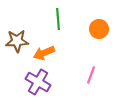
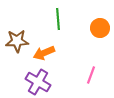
orange circle: moved 1 px right, 1 px up
